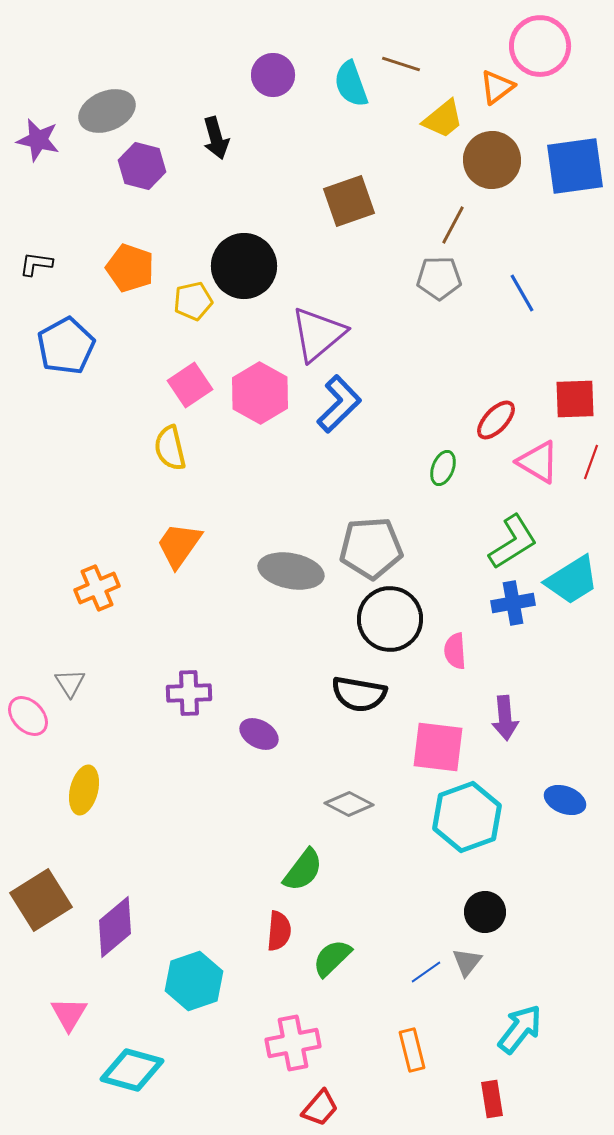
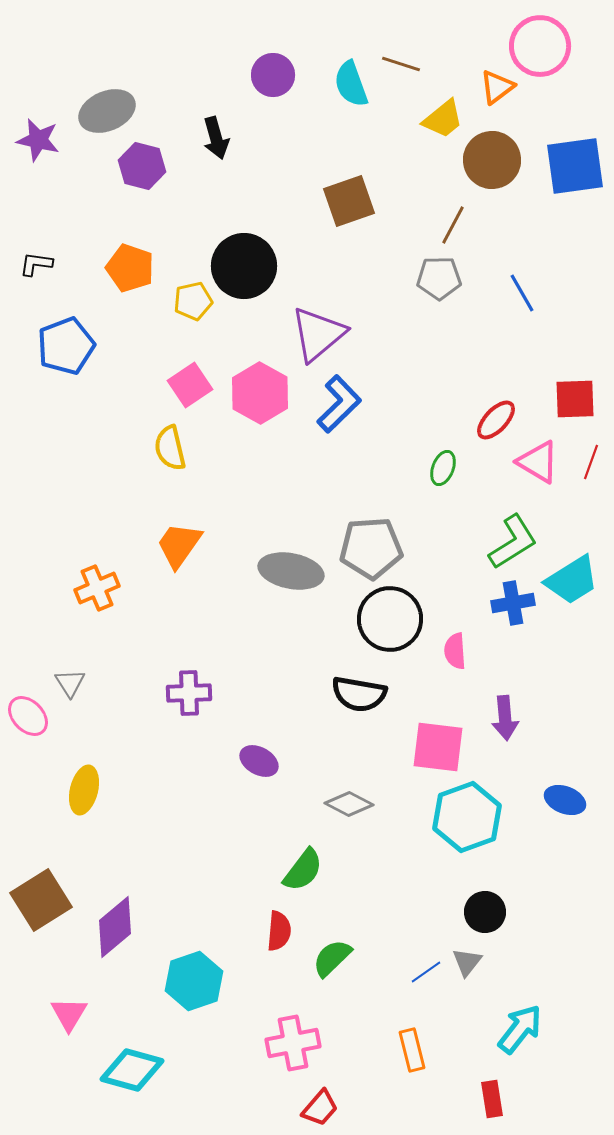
blue pentagon at (66, 346): rotated 8 degrees clockwise
purple ellipse at (259, 734): moved 27 px down
